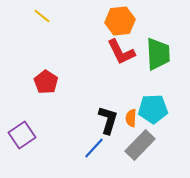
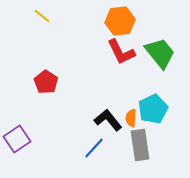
green trapezoid: moved 2 px right, 1 px up; rotated 36 degrees counterclockwise
cyan pentagon: rotated 24 degrees counterclockwise
black L-shape: rotated 56 degrees counterclockwise
purple square: moved 5 px left, 4 px down
gray rectangle: rotated 52 degrees counterclockwise
